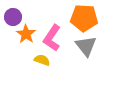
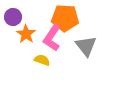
orange pentagon: moved 19 px left
